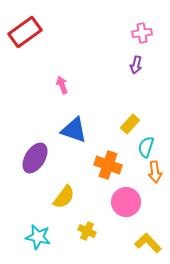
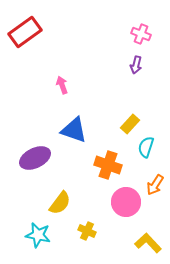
pink cross: moved 1 px left, 1 px down; rotated 30 degrees clockwise
purple ellipse: rotated 32 degrees clockwise
orange arrow: moved 13 px down; rotated 40 degrees clockwise
yellow semicircle: moved 4 px left, 6 px down
cyan star: moved 2 px up
